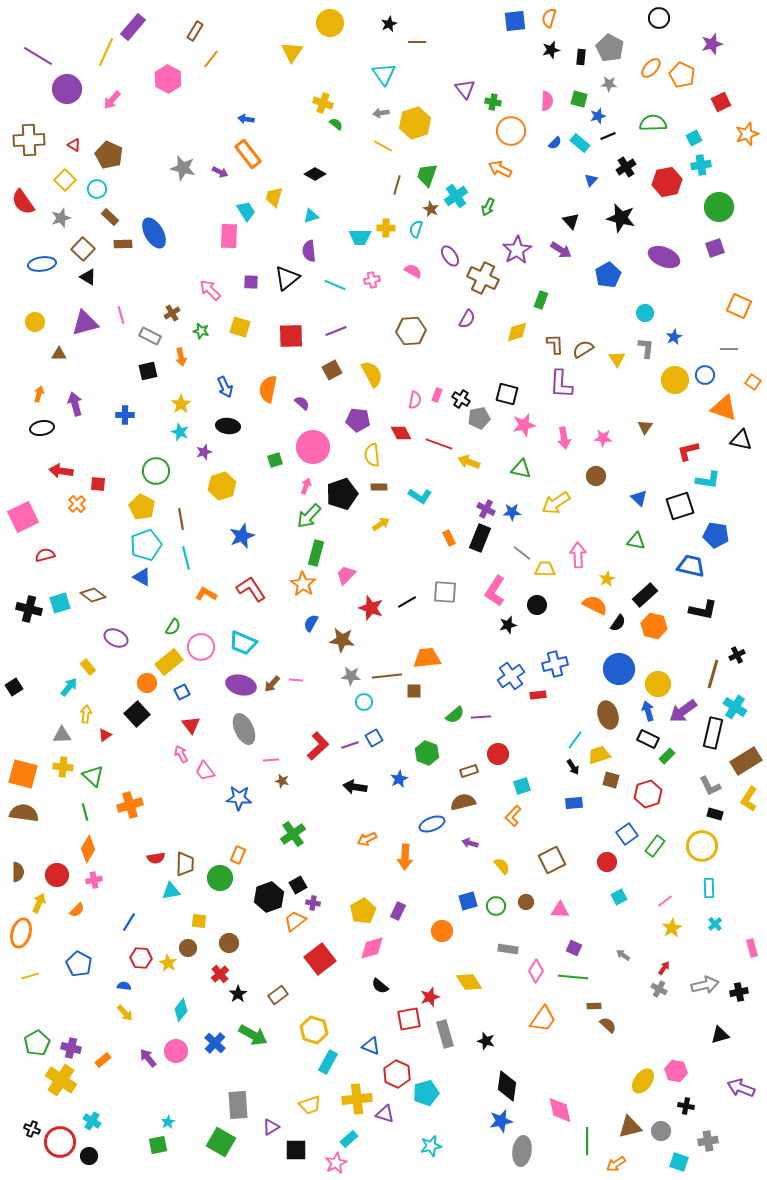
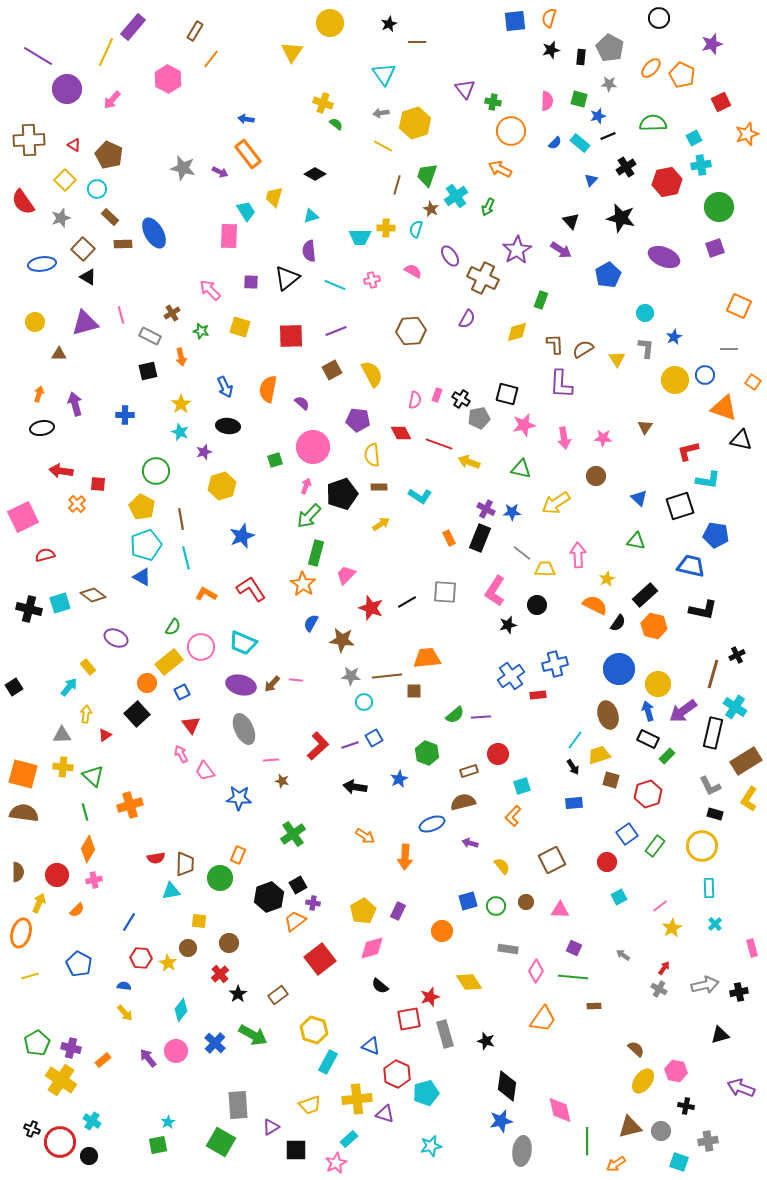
orange arrow at (367, 839): moved 2 px left, 3 px up; rotated 120 degrees counterclockwise
pink line at (665, 901): moved 5 px left, 5 px down
brown semicircle at (608, 1025): moved 28 px right, 24 px down
